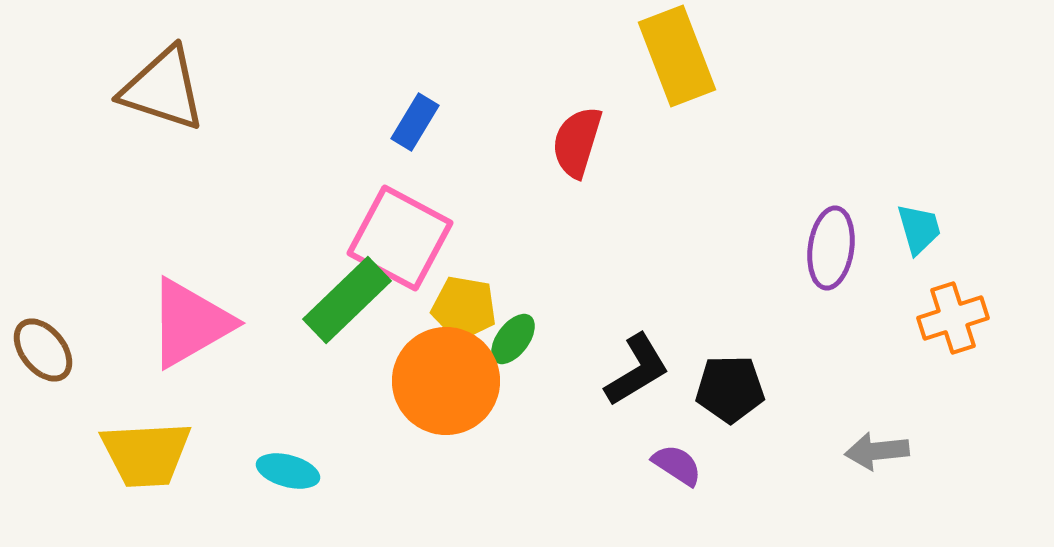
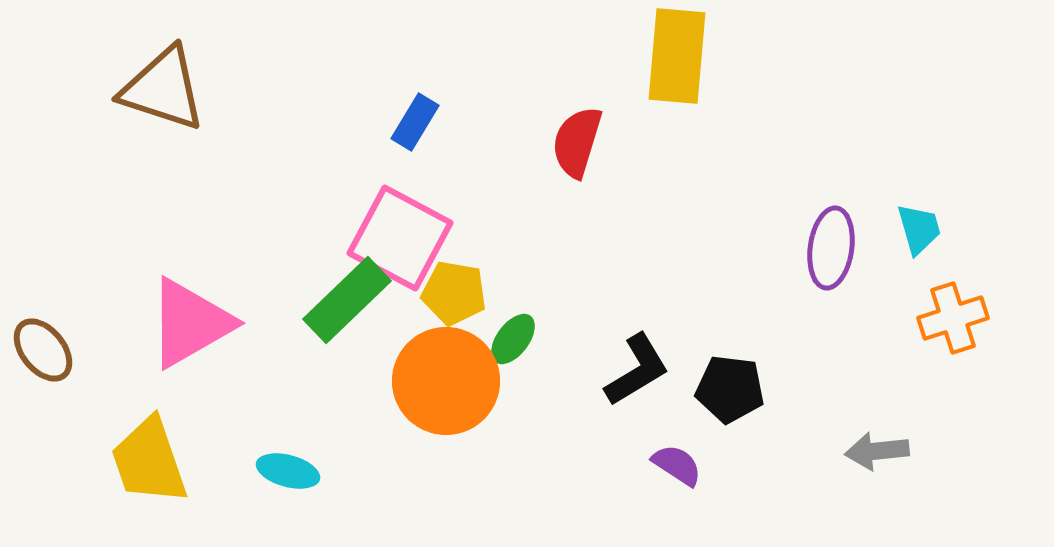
yellow rectangle: rotated 26 degrees clockwise
yellow pentagon: moved 10 px left, 15 px up
black pentagon: rotated 8 degrees clockwise
yellow trapezoid: moved 3 px right, 7 px down; rotated 74 degrees clockwise
